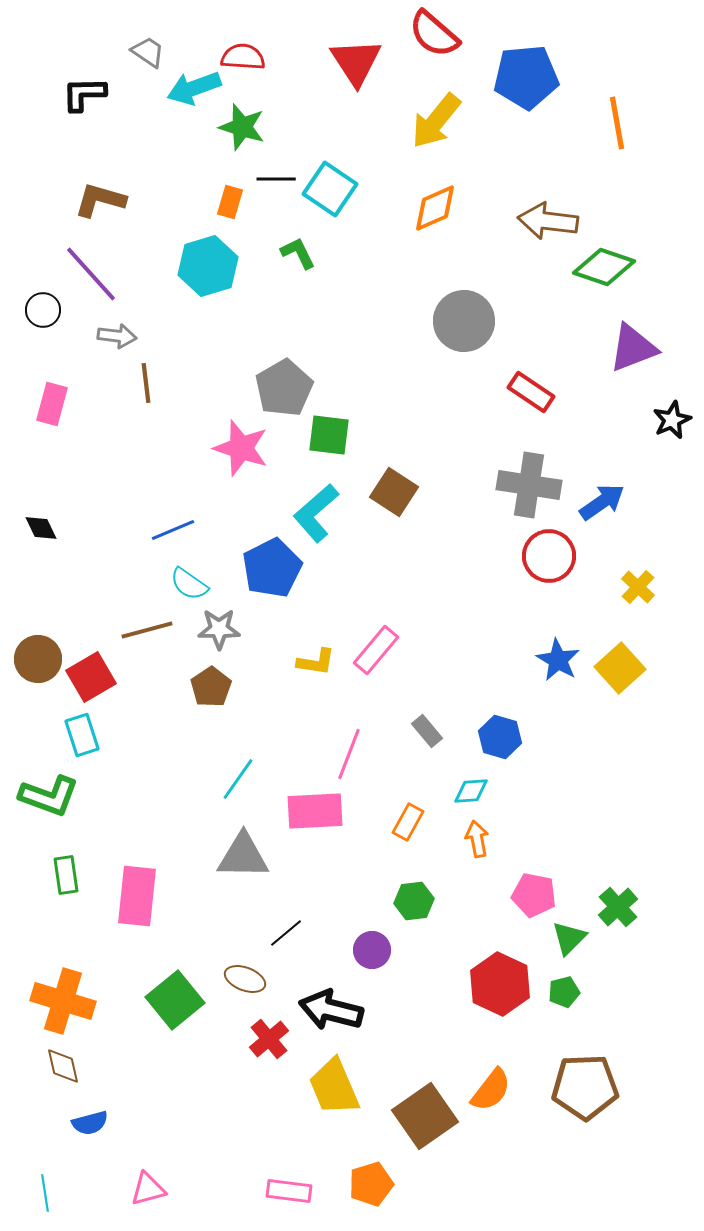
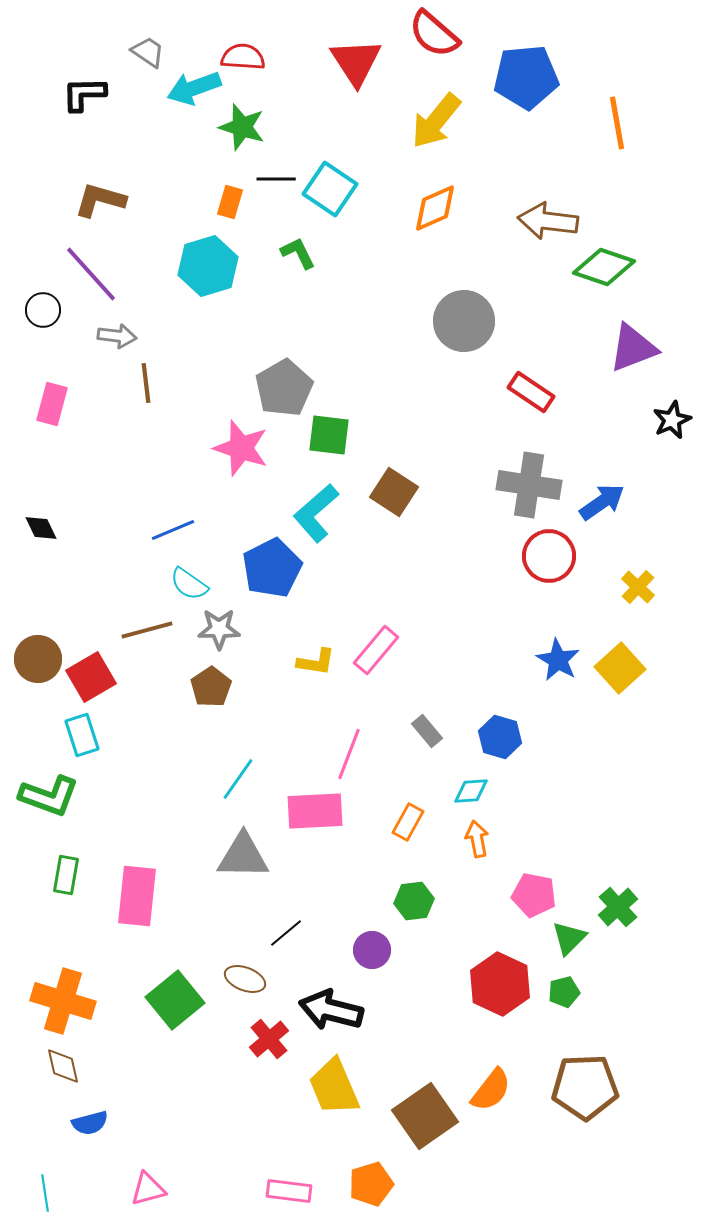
green rectangle at (66, 875): rotated 18 degrees clockwise
